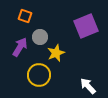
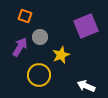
yellow star: moved 5 px right, 2 px down
white arrow: moved 2 px left; rotated 24 degrees counterclockwise
